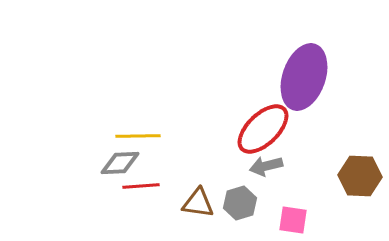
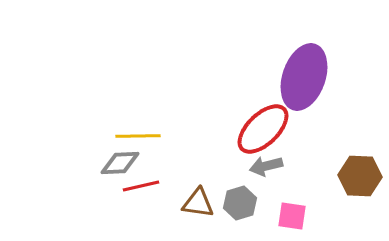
red line: rotated 9 degrees counterclockwise
pink square: moved 1 px left, 4 px up
